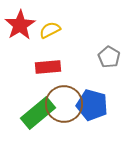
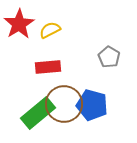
red star: moved 1 px left, 1 px up
